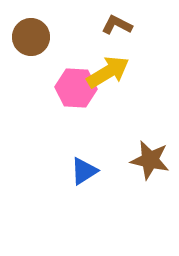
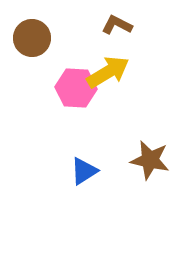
brown circle: moved 1 px right, 1 px down
